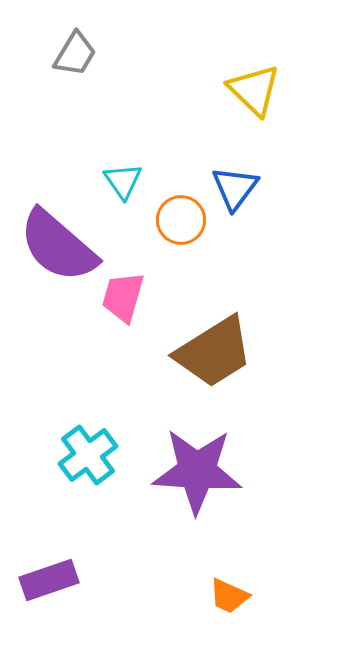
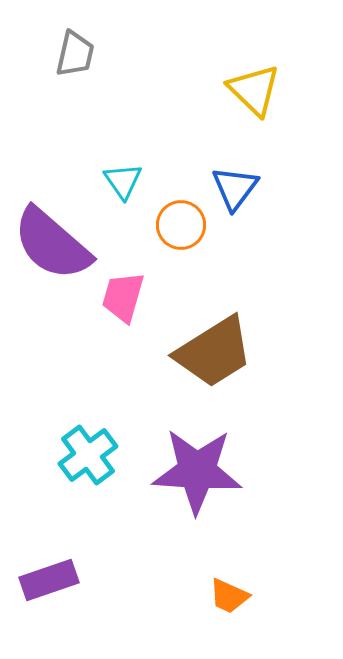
gray trapezoid: rotated 18 degrees counterclockwise
orange circle: moved 5 px down
purple semicircle: moved 6 px left, 2 px up
